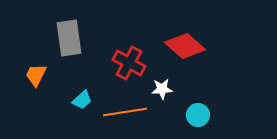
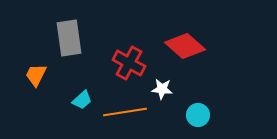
white star: rotated 10 degrees clockwise
